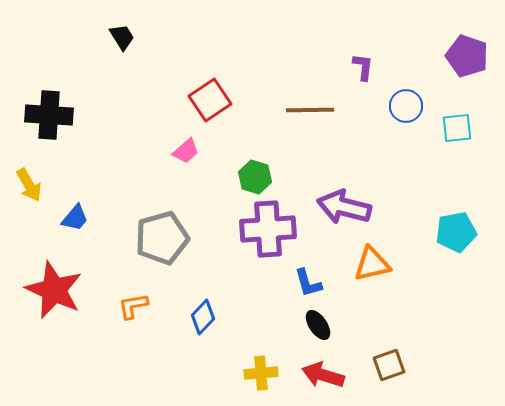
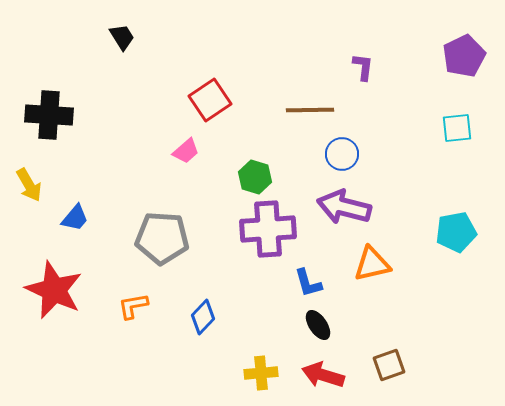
purple pentagon: moved 3 px left; rotated 27 degrees clockwise
blue circle: moved 64 px left, 48 px down
gray pentagon: rotated 20 degrees clockwise
